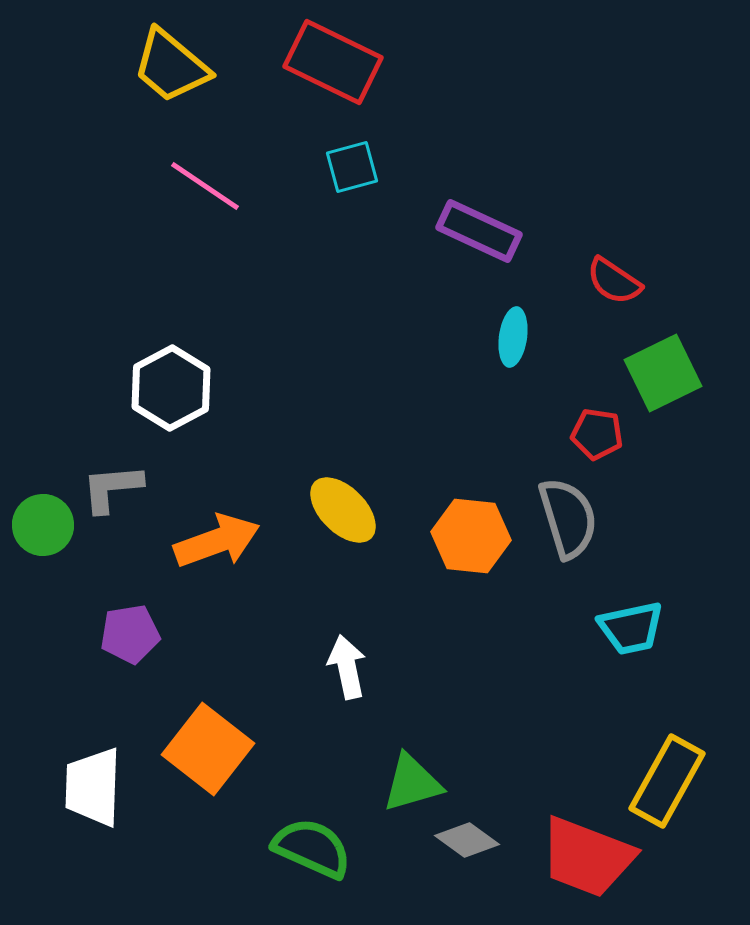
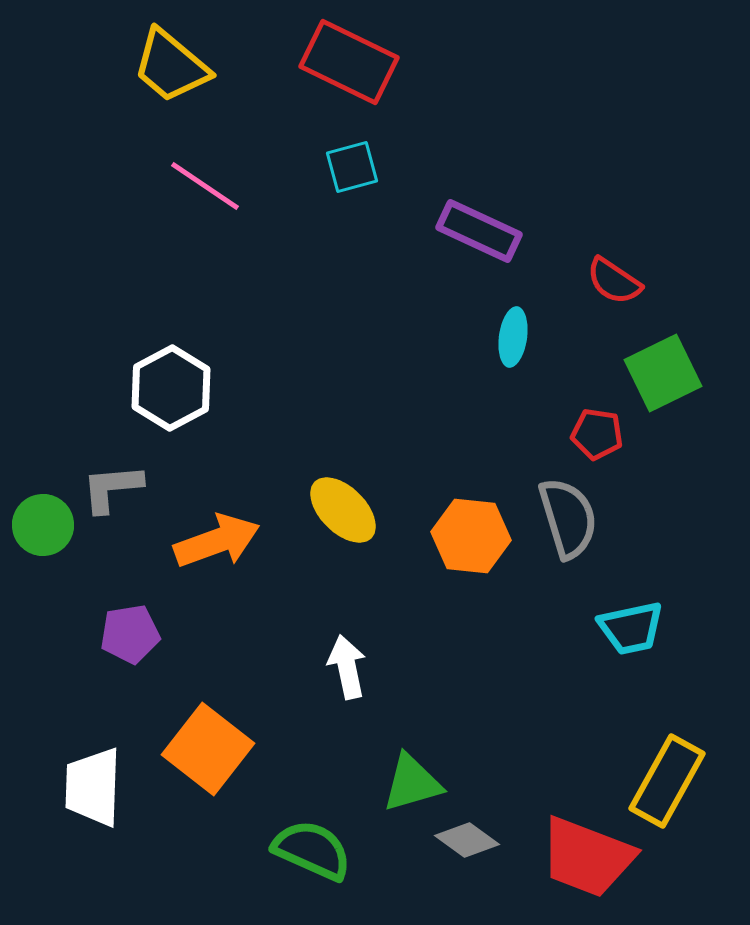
red rectangle: moved 16 px right
green semicircle: moved 2 px down
